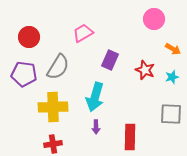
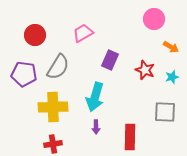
red circle: moved 6 px right, 2 px up
orange arrow: moved 2 px left, 2 px up
gray square: moved 6 px left, 2 px up
